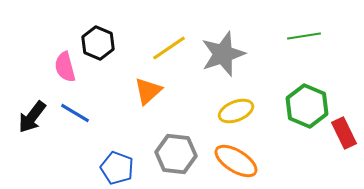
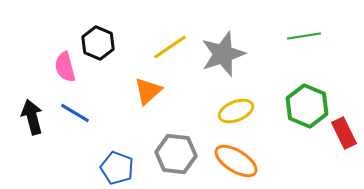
yellow line: moved 1 px right, 1 px up
black arrow: rotated 128 degrees clockwise
